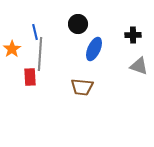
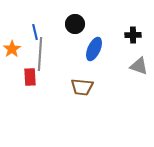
black circle: moved 3 px left
